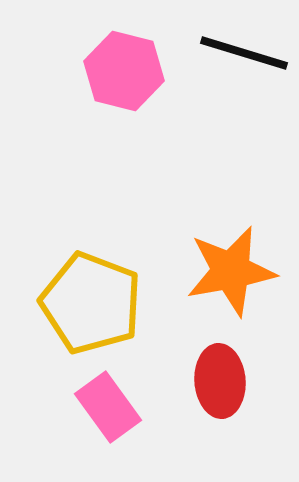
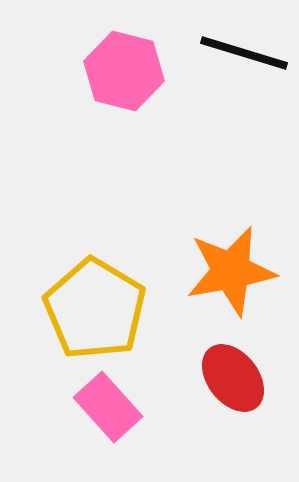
yellow pentagon: moved 4 px right, 6 px down; rotated 10 degrees clockwise
red ellipse: moved 13 px right, 3 px up; rotated 34 degrees counterclockwise
pink rectangle: rotated 6 degrees counterclockwise
